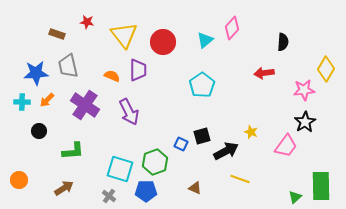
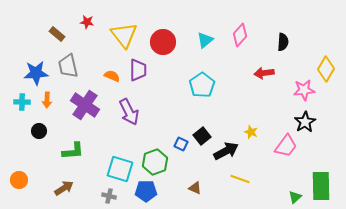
pink diamond: moved 8 px right, 7 px down
brown rectangle: rotated 21 degrees clockwise
orange arrow: rotated 42 degrees counterclockwise
black square: rotated 24 degrees counterclockwise
gray cross: rotated 24 degrees counterclockwise
